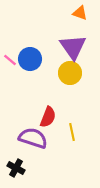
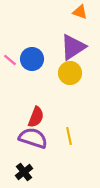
orange triangle: moved 1 px up
purple triangle: rotated 32 degrees clockwise
blue circle: moved 2 px right
red semicircle: moved 12 px left
yellow line: moved 3 px left, 4 px down
black cross: moved 8 px right, 4 px down; rotated 24 degrees clockwise
